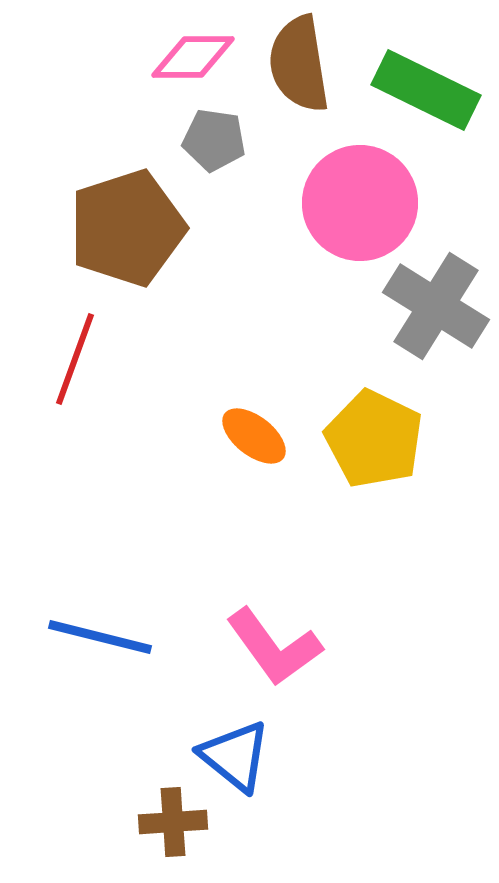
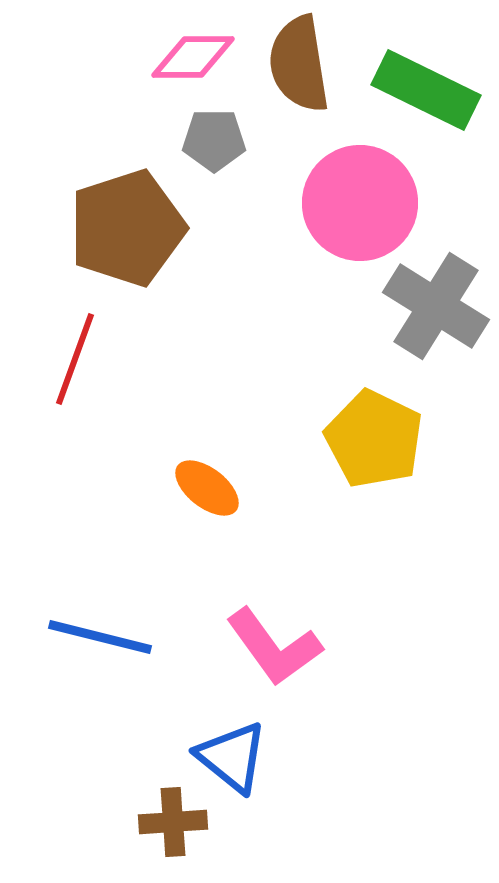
gray pentagon: rotated 8 degrees counterclockwise
orange ellipse: moved 47 px left, 52 px down
blue triangle: moved 3 px left, 1 px down
